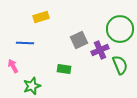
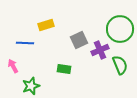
yellow rectangle: moved 5 px right, 8 px down
green star: moved 1 px left
